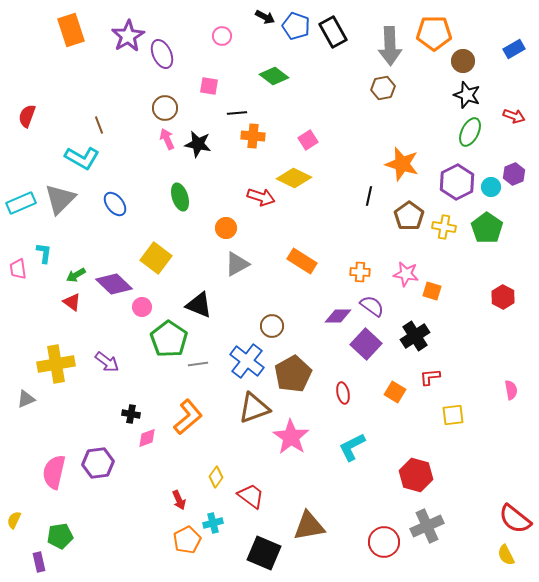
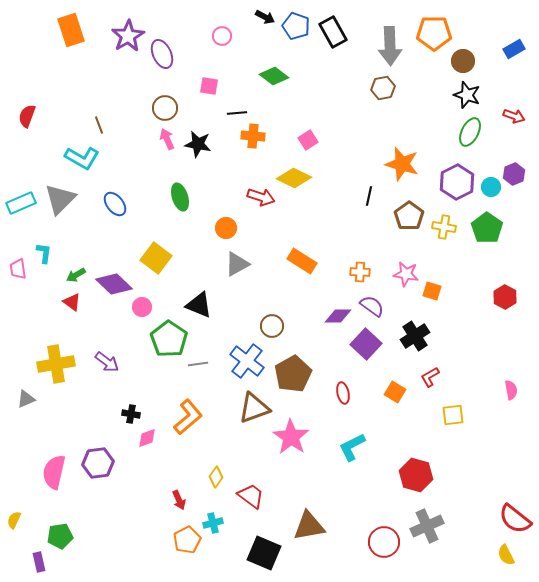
red hexagon at (503, 297): moved 2 px right
red L-shape at (430, 377): rotated 25 degrees counterclockwise
